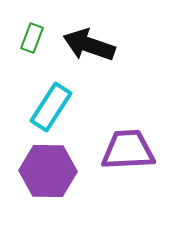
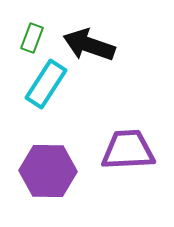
cyan rectangle: moved 5 px left, 23 px up
